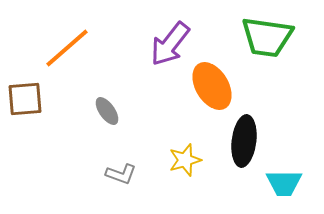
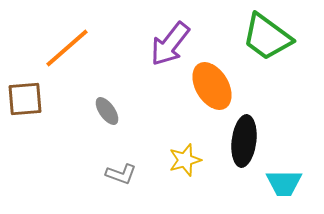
green trapezoid: rotated 28 degrees clockwise
